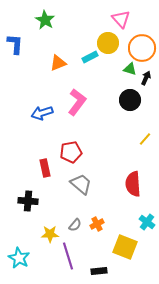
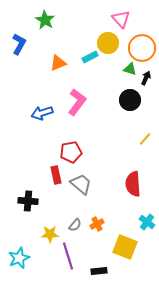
blue L-shape: moved 4 px right; rotated 25 degrees clockwise
red rectangle: moved 11 px right, 7 px down
cyan star: rotated 20 degrees clockwise
